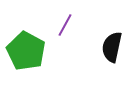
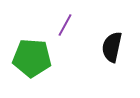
green pentagon: moved 6 px right, 7 px down; rotated 24 degrees counterclockwise
